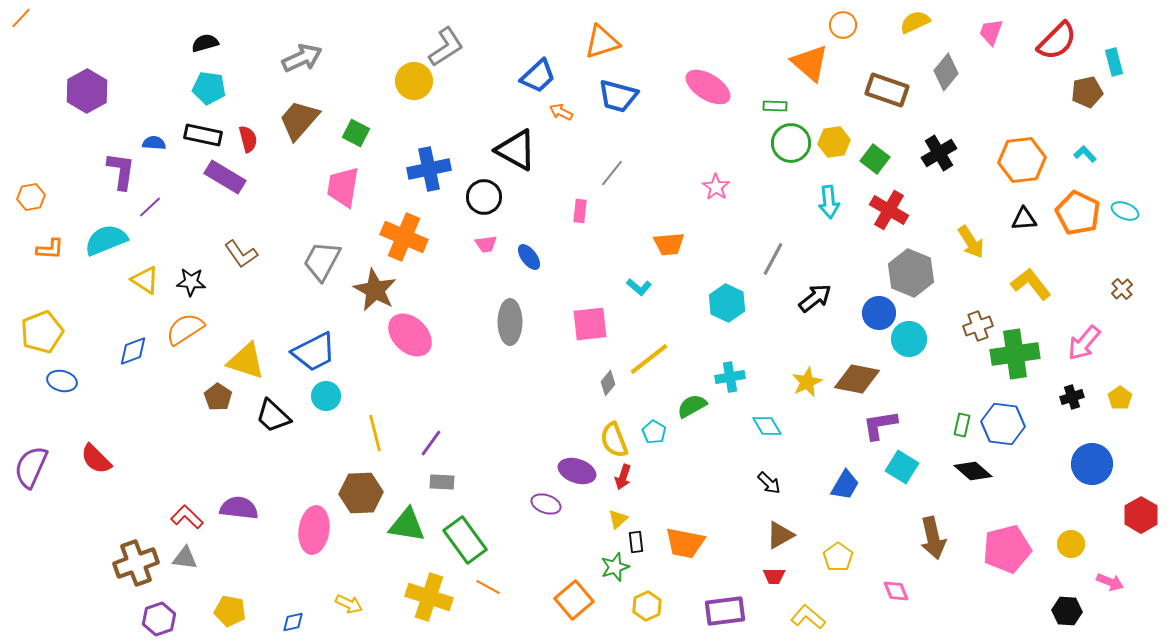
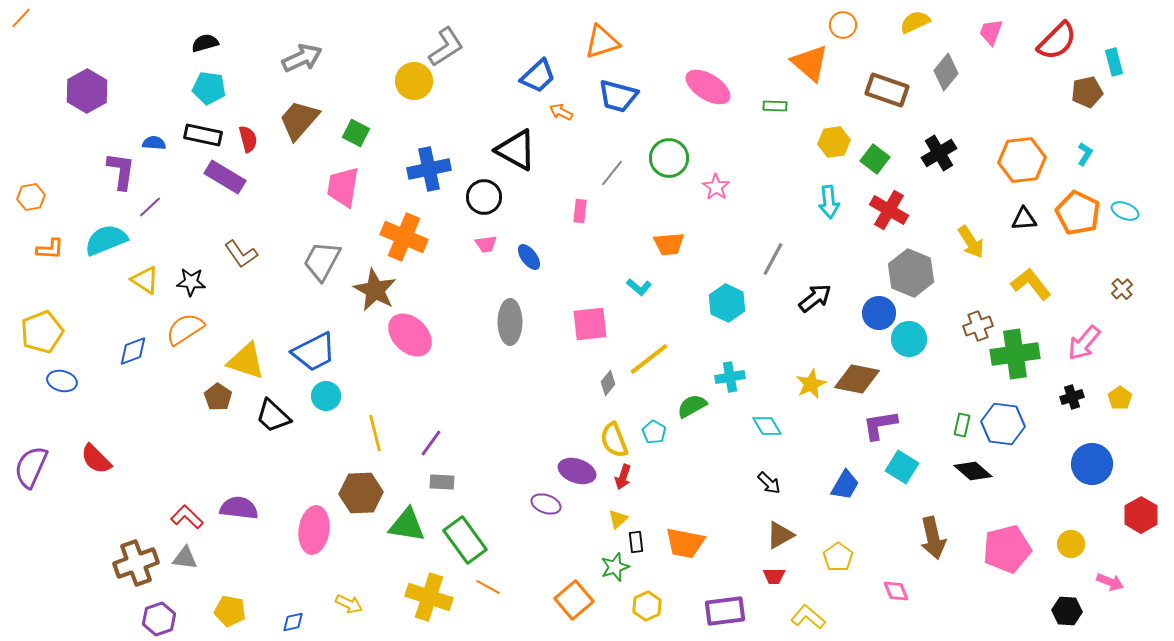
green circle at (791, 143): moved 122 px left, 15 px down
cyan L-shape at (1085, 154): rotated 75 degrees clockwise
yellow star at (807, 382): moved 4 px right, 2 px down
